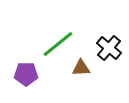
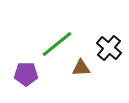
green line: moved 1 px left
